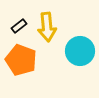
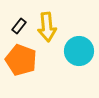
black rectangle: rotated 14 degrees counterclockwise
cyan circle: moved 1 px left
